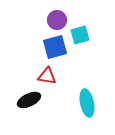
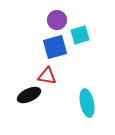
black ellipse: moved 5 px up
